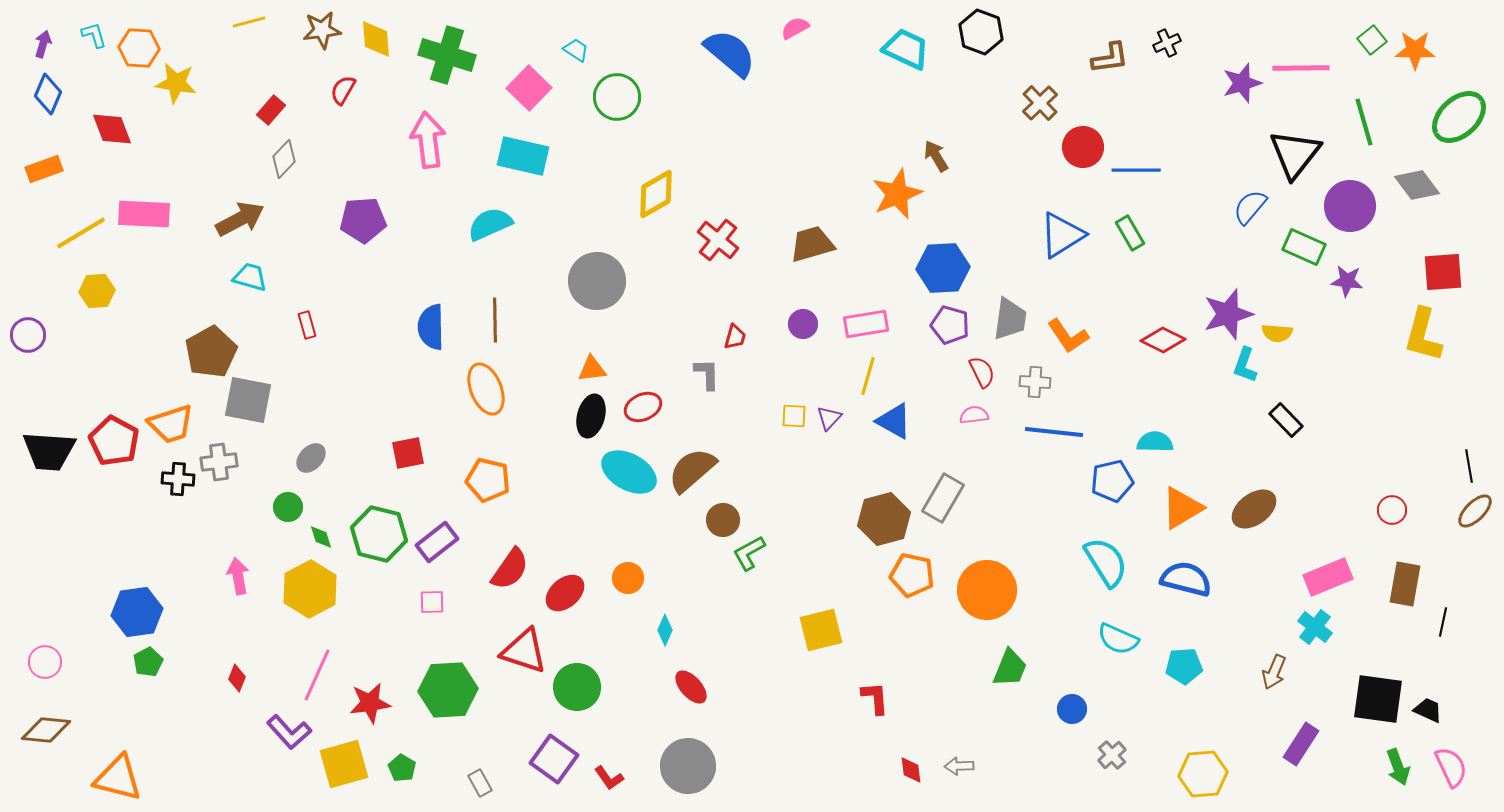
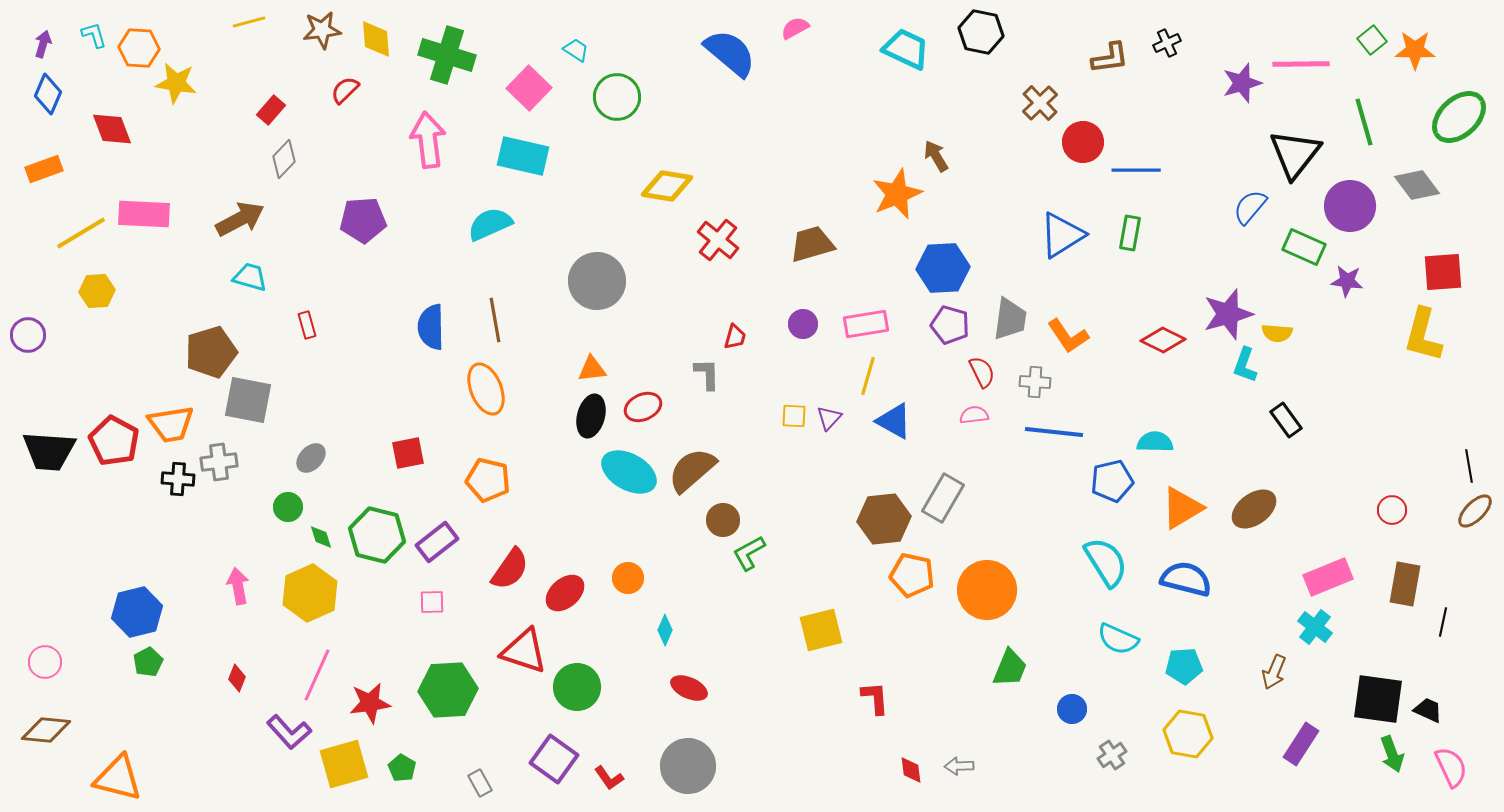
black hexagon at (981, 32): rotated 9 degrees counterclockwise
pink line at (1301, 68): moved 4 px up
red semicircle at (343, 90): moved 2 px right; rotated 16 degrees clockwise
red circle at (1083, 147): moved 5 px up
yellow diamond at (656, 194): moved 11 px right, 8 px up; rotated 39 degrees clockwise
green rectangle at (1130, 233): rotated 40 degrees clockwise
brown line at (495, 320): rotated 9 degrees counterclockwise
brown pentagon at (211, 352): rotated 12 degrees clockwise
black rectangle at (1286, 420): rotated 8 degrees clockwise
orange trapezoid at (171, 424): rotated 9 degrees clockwise
brown hexagon at (884, 519): rotated 9 degrees clockwise
green hexagon at (379, 534): moved 2 px left, 1 px down
pink arrow at (238, 576): moved 10 px down
yellow hexagon at (310, 589): moved 4 px down; rotated 4 degrees clockwise
blue hexagon at (137, 612): rotated 6 degrees counterclockwise
red ellipse at (691, 687): moved 2 px left, 1 px down; rotated 24 degrees counterclockwise
gray cross at (1112, 755): rotated 8 degrees clockwise
green arrow at (1398, 767): moved 6 px left, 13 px up
yellow hexagon at (1203, 774): moved 15 px left, 40 px up; rotated 15 degrees clockwise
